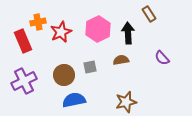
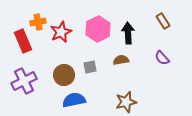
brown rectangle: moved 14 px right, 7 px down
